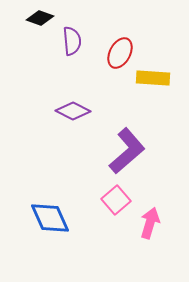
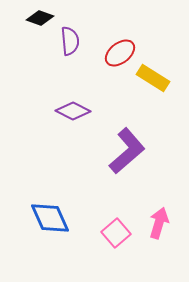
purple semicircle: moved 2 px left
red ellipse: rotated 24 degrees clockwise
yellow rectangle: rotated 28 degrees clockwise
pink square: moved 33 px down
pink arrow: moved 9 px right
